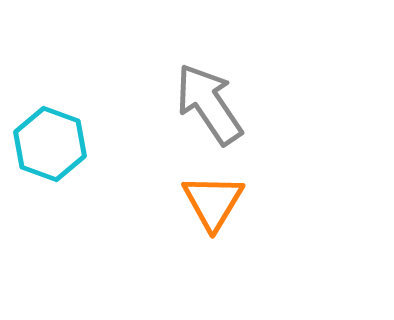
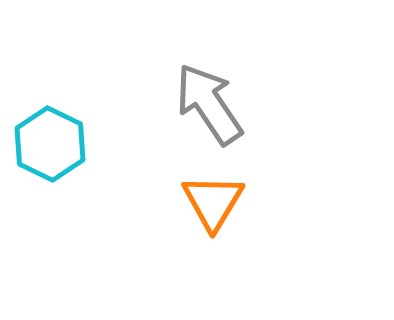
cyan hexagon: rotated 6 degrees clockwise
